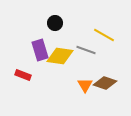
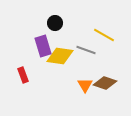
purple rectangle: moved 3 px right, 4 px up
red rectangle: rotated 49 degrees clockwise
